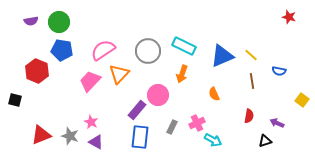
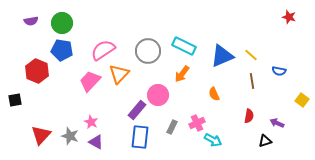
green circle: moved 3 px right, 1 px down
orange arrow: rotated 18 degrees clockwise
black square: rotated 24 degrees counterclockwise
red triangle: rotated 25 degrees counterclockwise
